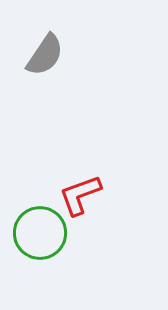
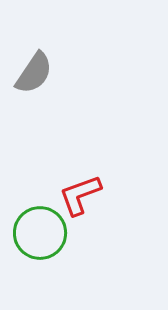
gray semicircle: moved 11 px left, 18 px down
